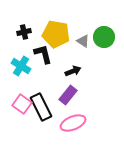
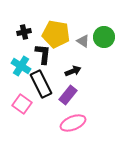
black L-shape: rotated 20 degrees clockwise
black rectangle: moved 23 px up
